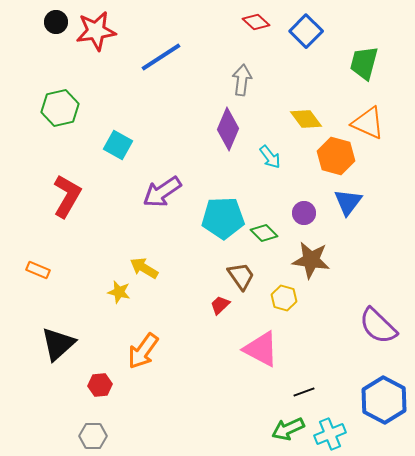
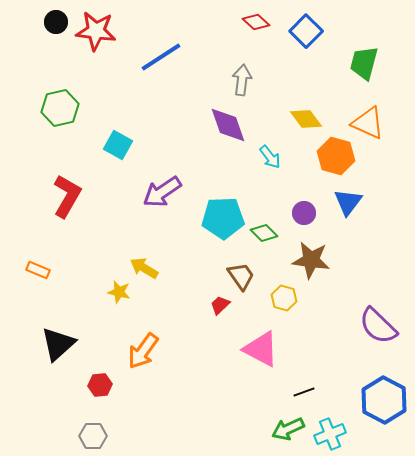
red star: rotated 15 degrees clockwise
purple diamond: moved 4 px up; rotated 42 degrees counterclockwise
